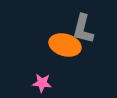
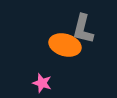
pink star: rotated 12 degrees clockwise
